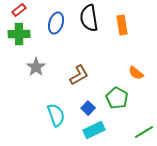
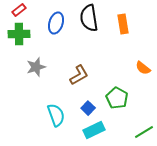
orange rectangle: moved 1 px right, 1 px up
gray star: rotated 18 degrees clockwise
orange semicircle: moved 7 px right, 5 px up
